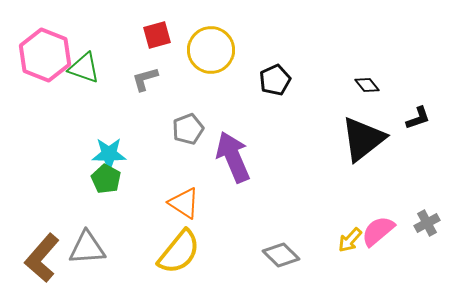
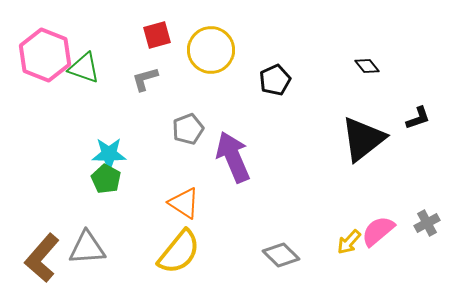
black diamond: moved 19 px up
yellow arrow: moved 1 px left, 2 px down
